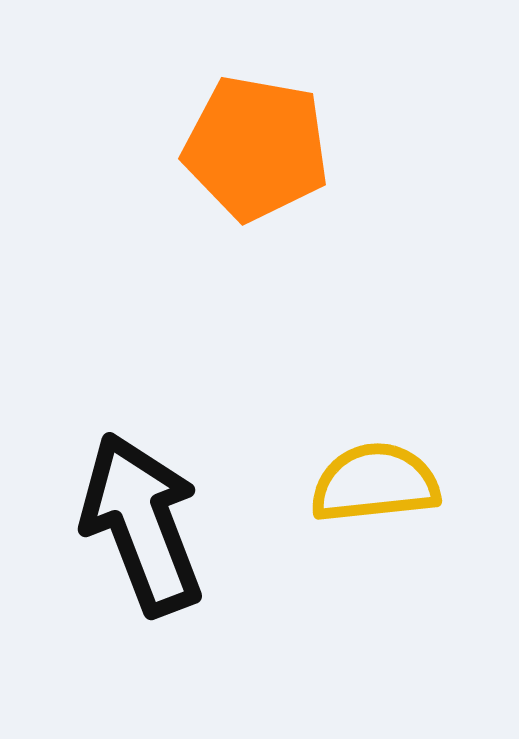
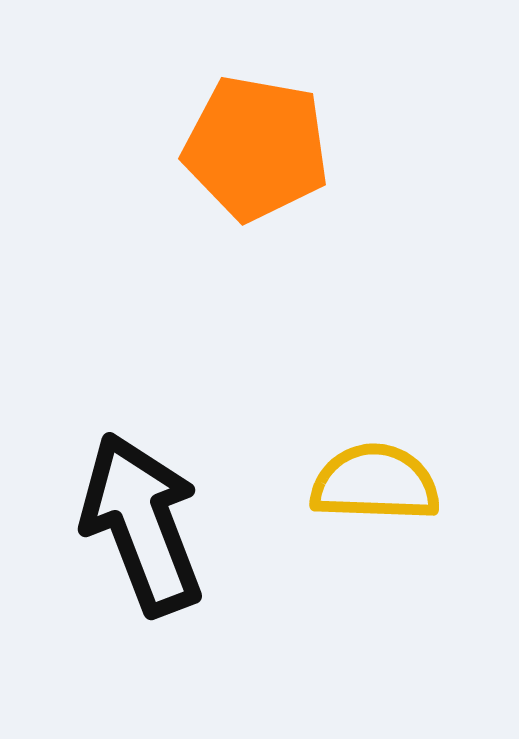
yellow semicircle: rotated 8 degrees clockwise
